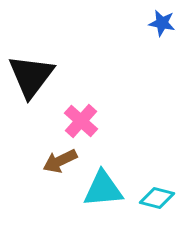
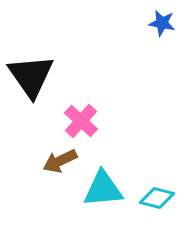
black triangle: rotated 12 degrees counterclockwise
